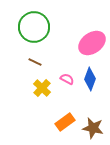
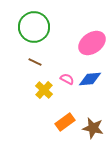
blue diamond: rotated 65 degrees clockwise
yellow cross: moved 2 px right, 2 px down
